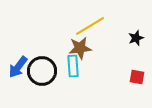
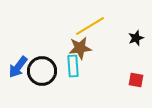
red square: moved 1 px left, 3 px down
